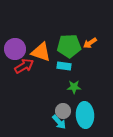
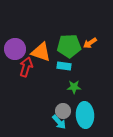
red arrow: moved 2 px right, 1 px down; rotated 42 degrees counterclockwise
